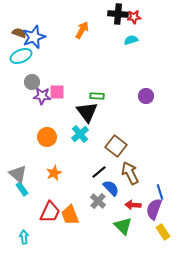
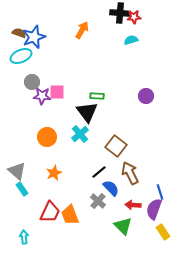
black cross: moved 2 px right, 1 px up
gray triangle: moved 1 px left, 3 px up
